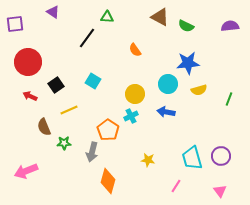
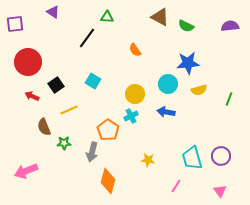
red arrow: moved 2 px right
